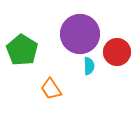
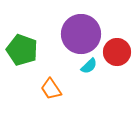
purple circle: moved 1 px right
green pentagon: rotated 12 degrees counterclockwise
cyan semicircle: rotated 48 degrees clockwise
